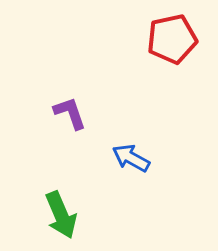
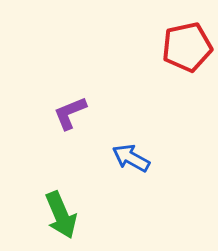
red pentagon: moved 15 px right, 8 px down
purple L-shape: rotated 93 degrees counterclockwise
